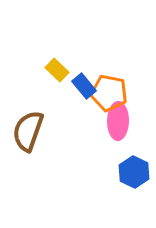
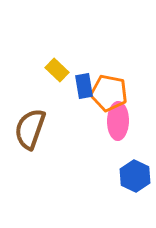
blue rectangle: rotated 30 degrees clockwise
brown semicircle: moved 2 px right, 2 px up
blue hexagon: moved 1 px right, 4 px down
